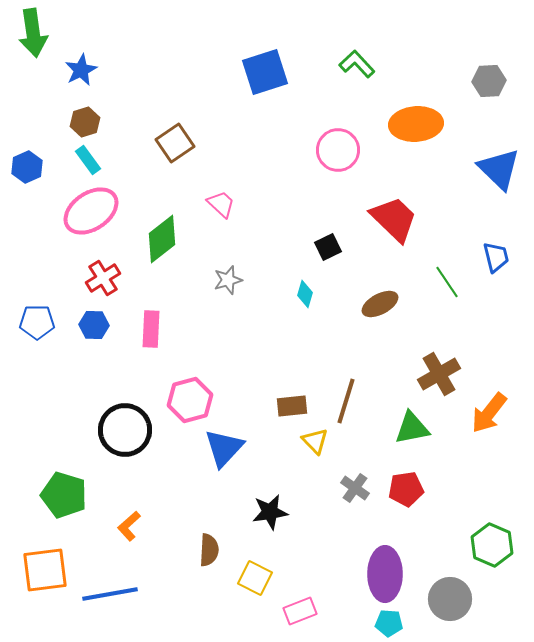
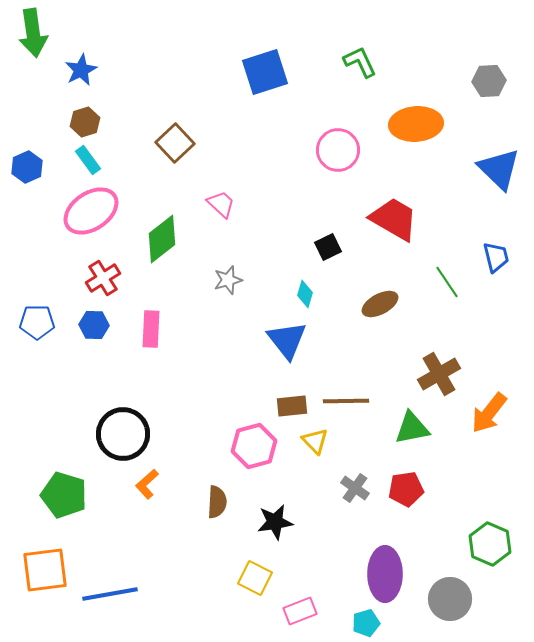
green L-shape at (357, 64): moved 3 px right, 2 px up; rotated 18 degrees clockwise
brown square at (175, 143): rotated 9 degrees counterclockwise
red trapezoid at (394, 219): rotated 14 degrees counterclockwise
pink hexagon at (190, 400): moved 64 px right, 46 px down
brown line at (346, 401): rotated 72 degrees clockwise
black circle at (125, 430): moved 2 px left, 4 px down
blue triangle at (224, 448): moved 63 px right, 108 px up; rotated 21 degrees counterclockwise
black star at (270, 512): moved 5 px right, 10 px down
orange L-shape at (129, 526): moved 18 px right, 42 px up
green hexagon at (492, 545): moved 2 px left, 1 px up
brown semicircle at (209, 550): moved 8 px right, 48 px up
cyan pentagon at (389, 623): moved 23 px left; rotated 20 degrees counterclockwise
